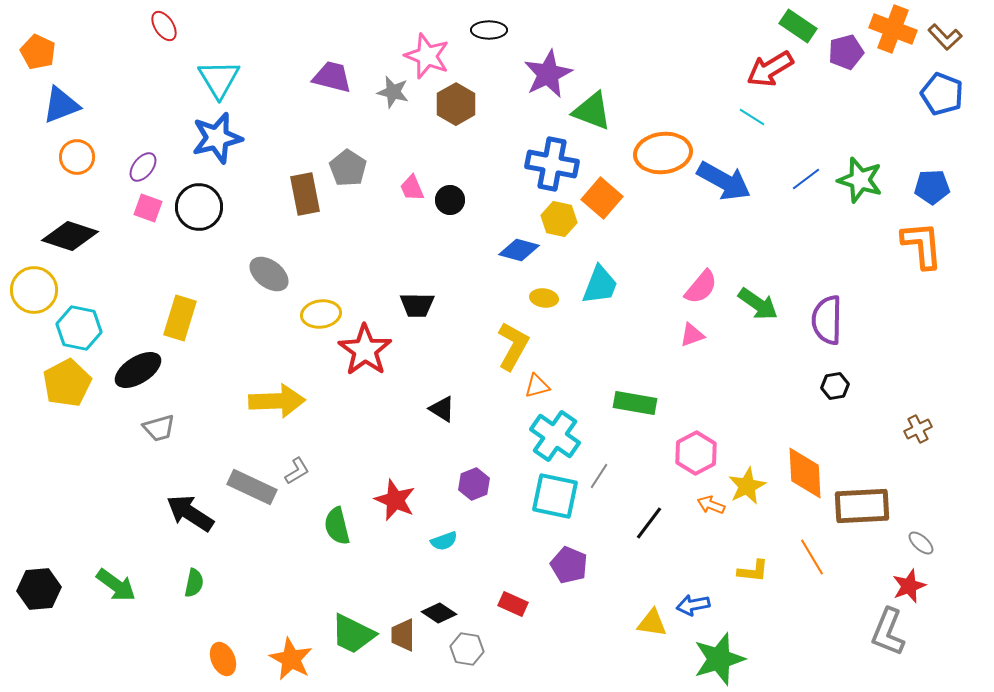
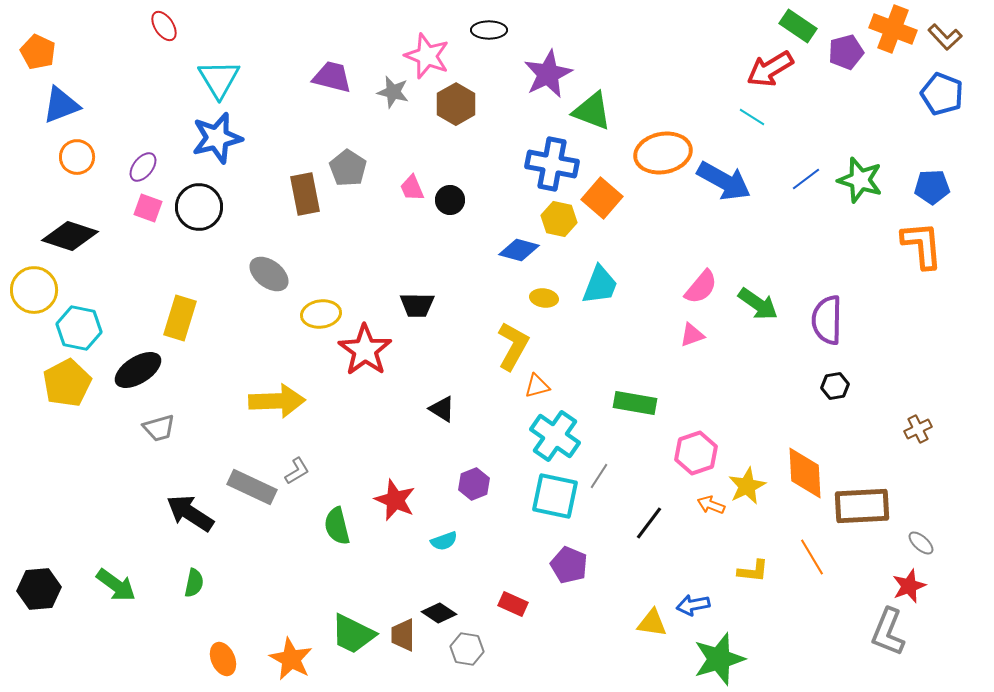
orange ellipse at (663, 153): rotated 4 degrees counterclockwise
pink hexagon at (696, 453): rotated 9 degrees clockwise
